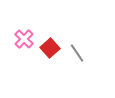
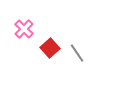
pink cross: moved 10 px up
